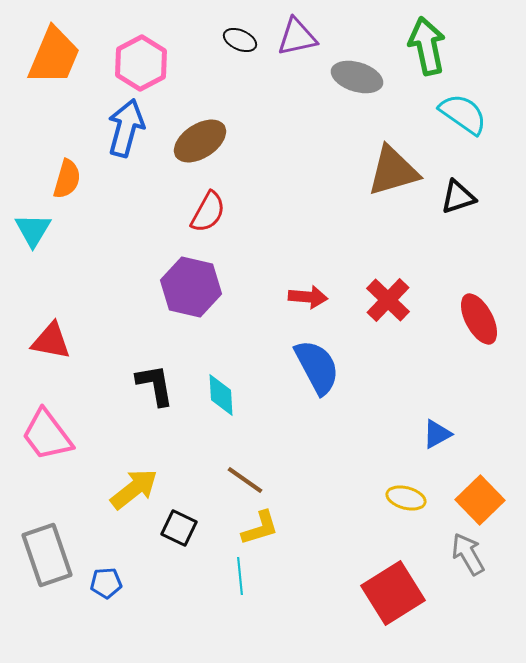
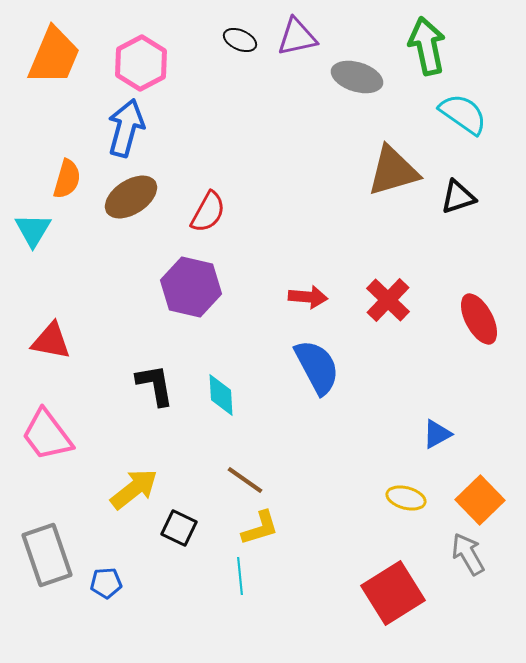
brown ellipse: moved 69 px left, 56 px down
